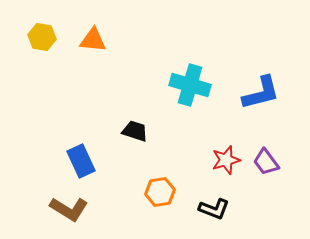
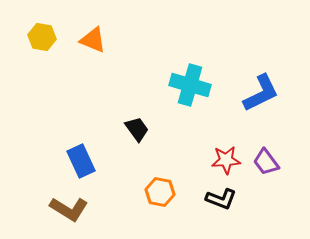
orange triangle: rotated 16 degrees clockwise
blue L-shape: rotated 12 degrees counterclockwise
black trapezoid: moved 2 px right, 2 px up; rotated 36 degrees clockwise
red star: rotated 12 degrees clockwise
orange hexagon: rotated 20 degrees clockwise
black L-shape: moved 7 px right, 10 px up
